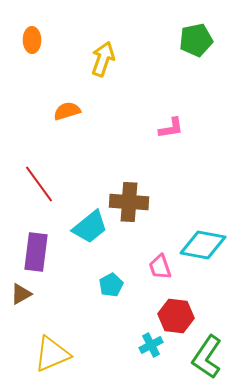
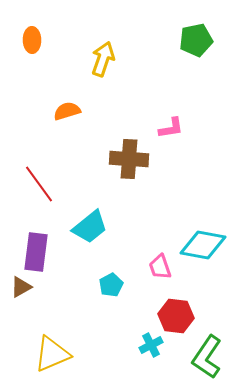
brown cross: moved 43 px up
brown triangle: moved 7 px up
